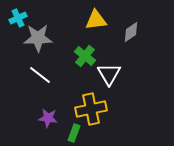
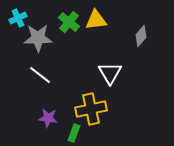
gray diamond: moved 10 px right, 4 px down; rotated 15 degrees counterclockwise
green cross: moved 16 px left, 34 px up
white triangle: moved 1 px right, 1 px up
